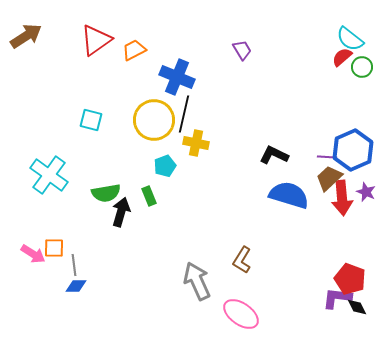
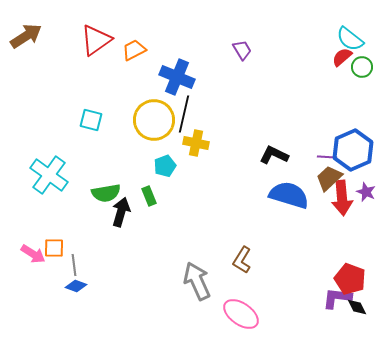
blue diamond: rotated 20 degrees clockwise
